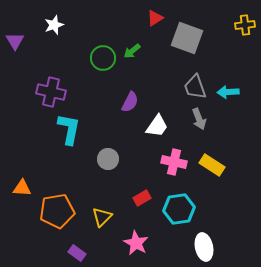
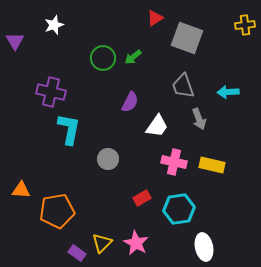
green arrow: moved 1 px right, 6 px down
gray trapezoid: moved 12 px left, 1 px up
yellow rectangle: rotated 20 degrees counterclockwise
orange triangle: moved 1 px left, 2 px down
yellow triangle: moved 26 px down
